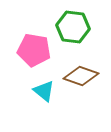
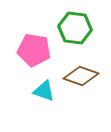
green hexagon: moved 2 px right, 1 px down
cyan triangle: rotated 20 degrees counterclockwise
